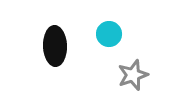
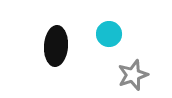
black ellipse: moved 1 px right; rotated 6 degrees clockwise
